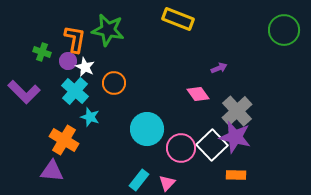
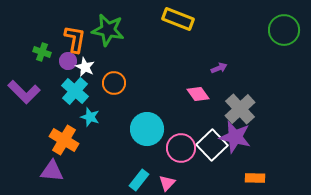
gray cross: moved 3 px right, 2 px up
orange rectangle: moved 19 px right, 3 px down
